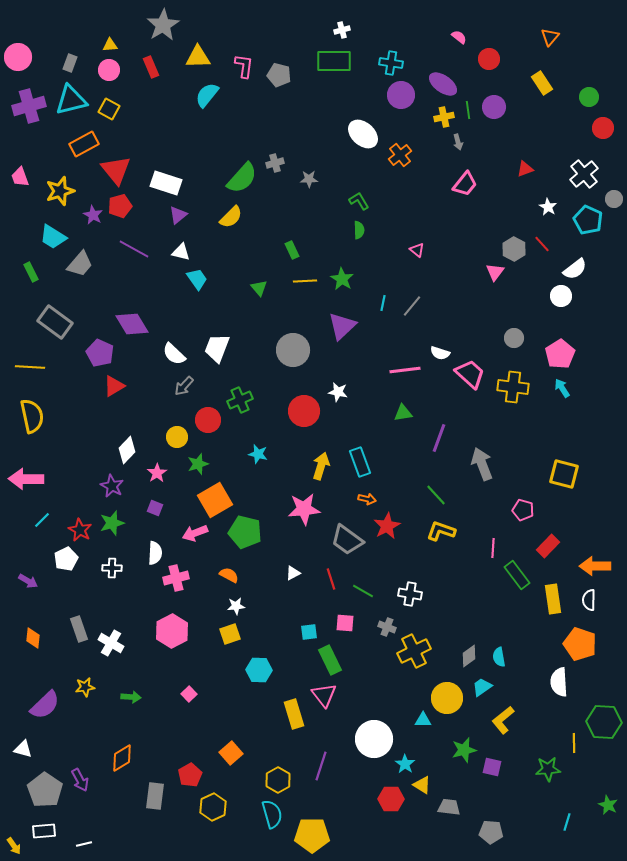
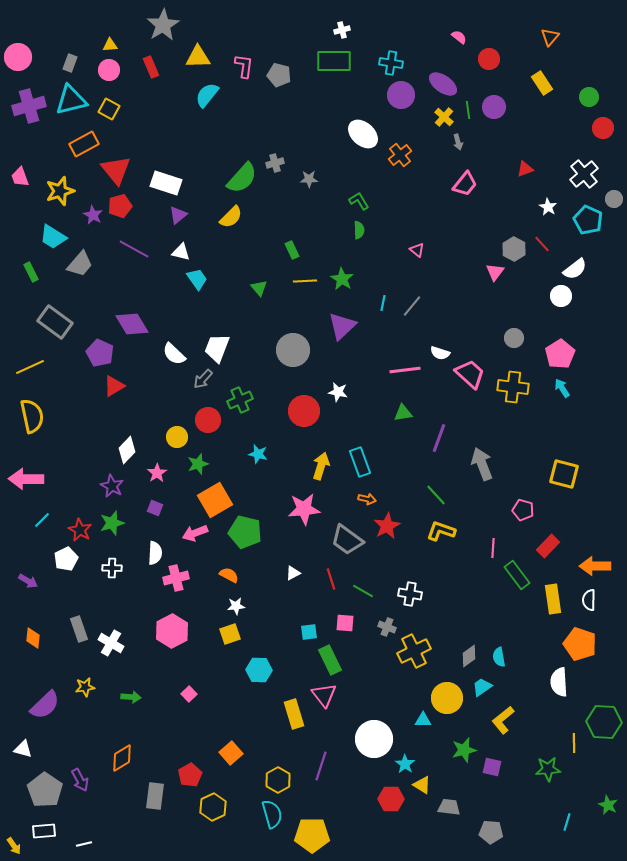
yellow cross at (444, 117): rotated 36 degrees counterclockwise
yellow line at (30, 367): rotated 28 degrees counterclockwise
gray arrow at (184, 386): moved 19 px right, 7 px up
